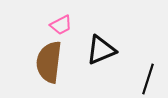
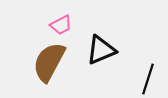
brown semicircle: rotated 21 degrees clockwise
